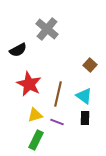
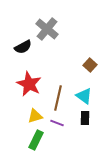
black semicircle: moved 5 px right, 3 px up
brown line: moved 4 px down
yellow triangle: moved 1 px down
purple line: moved 1 px down
